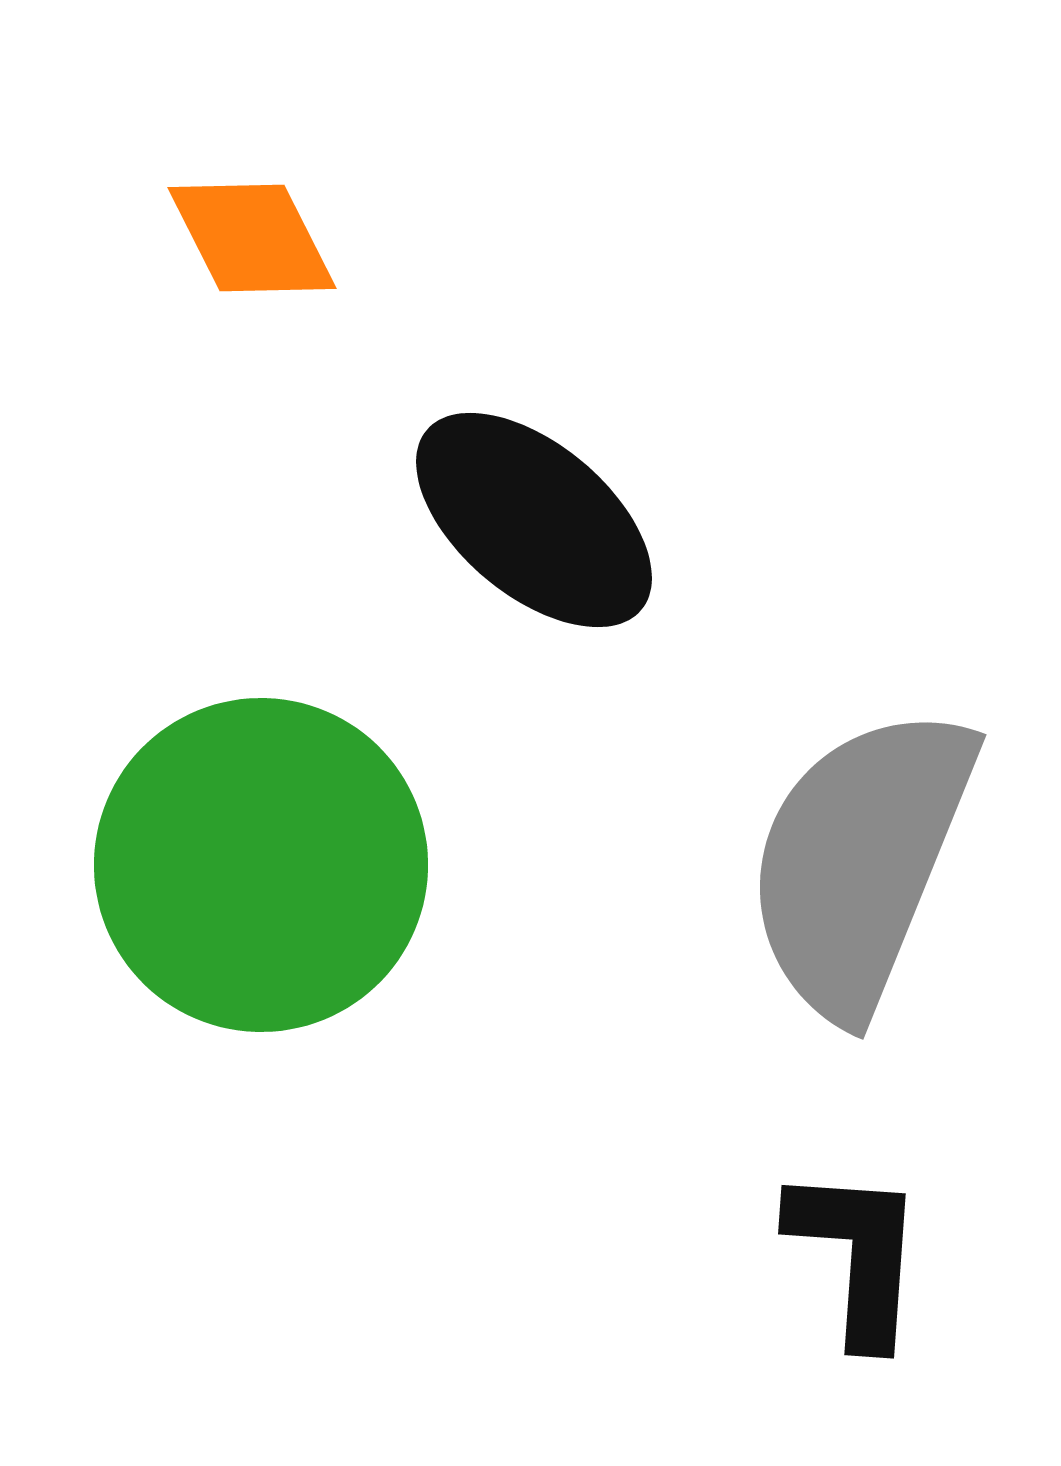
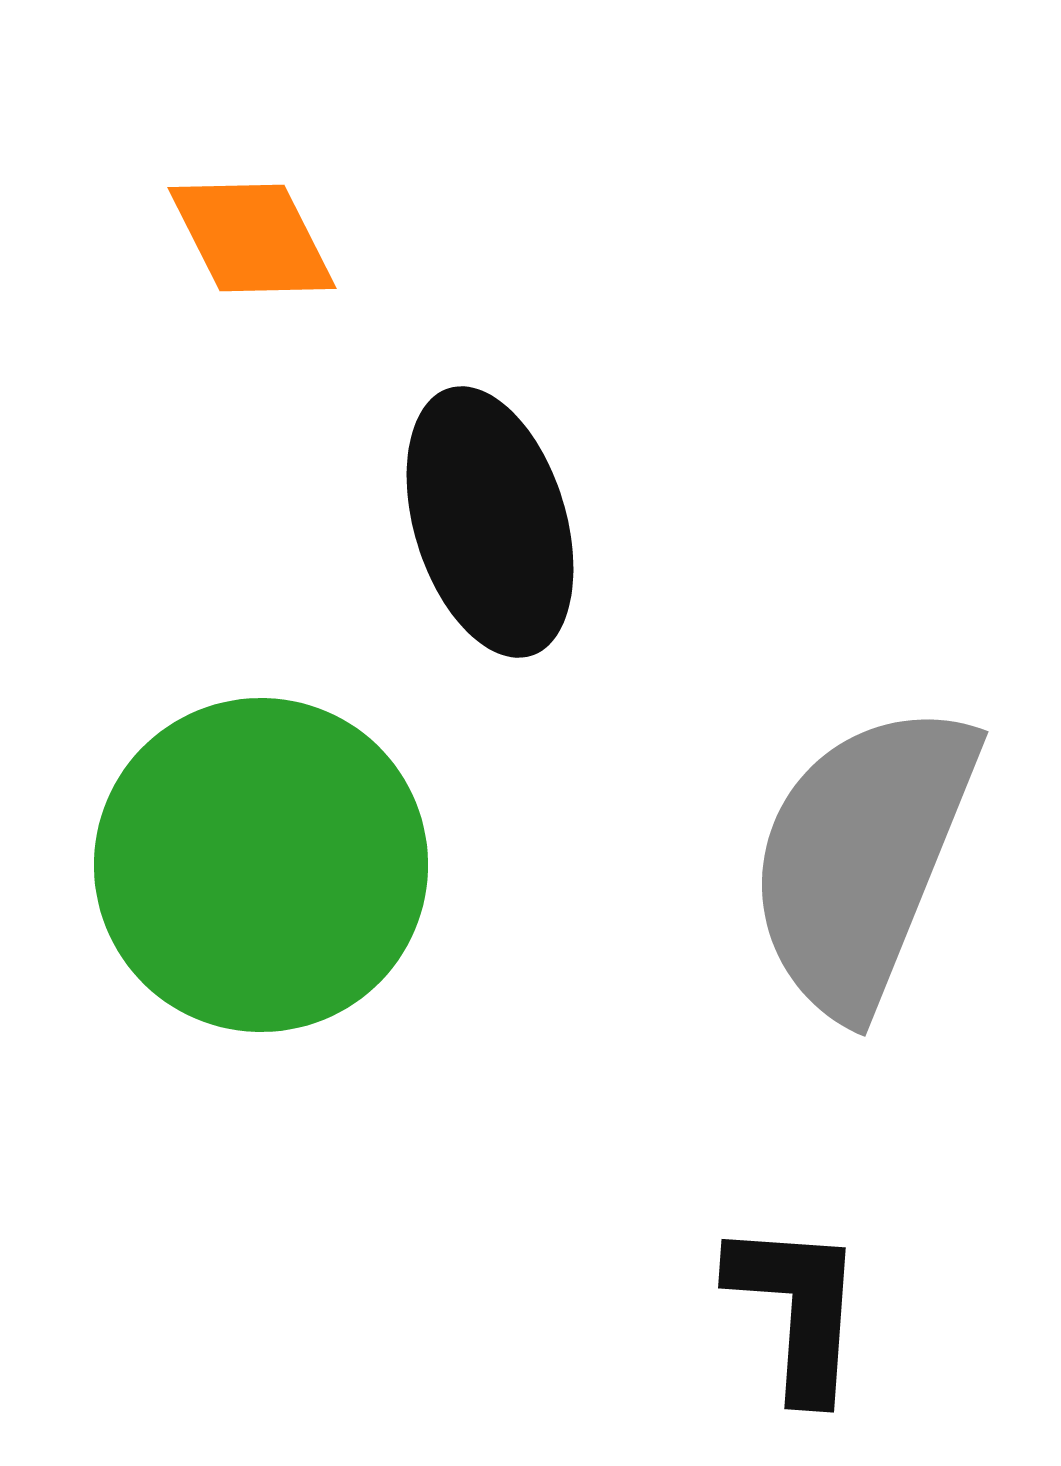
black ellipse: moved 44 px left, 2 px down; rotated 33 degrees clockwise
gray semicircle: moved 2 px right, 3 px up
black L-shape: moved 60 px left, 54 px down
